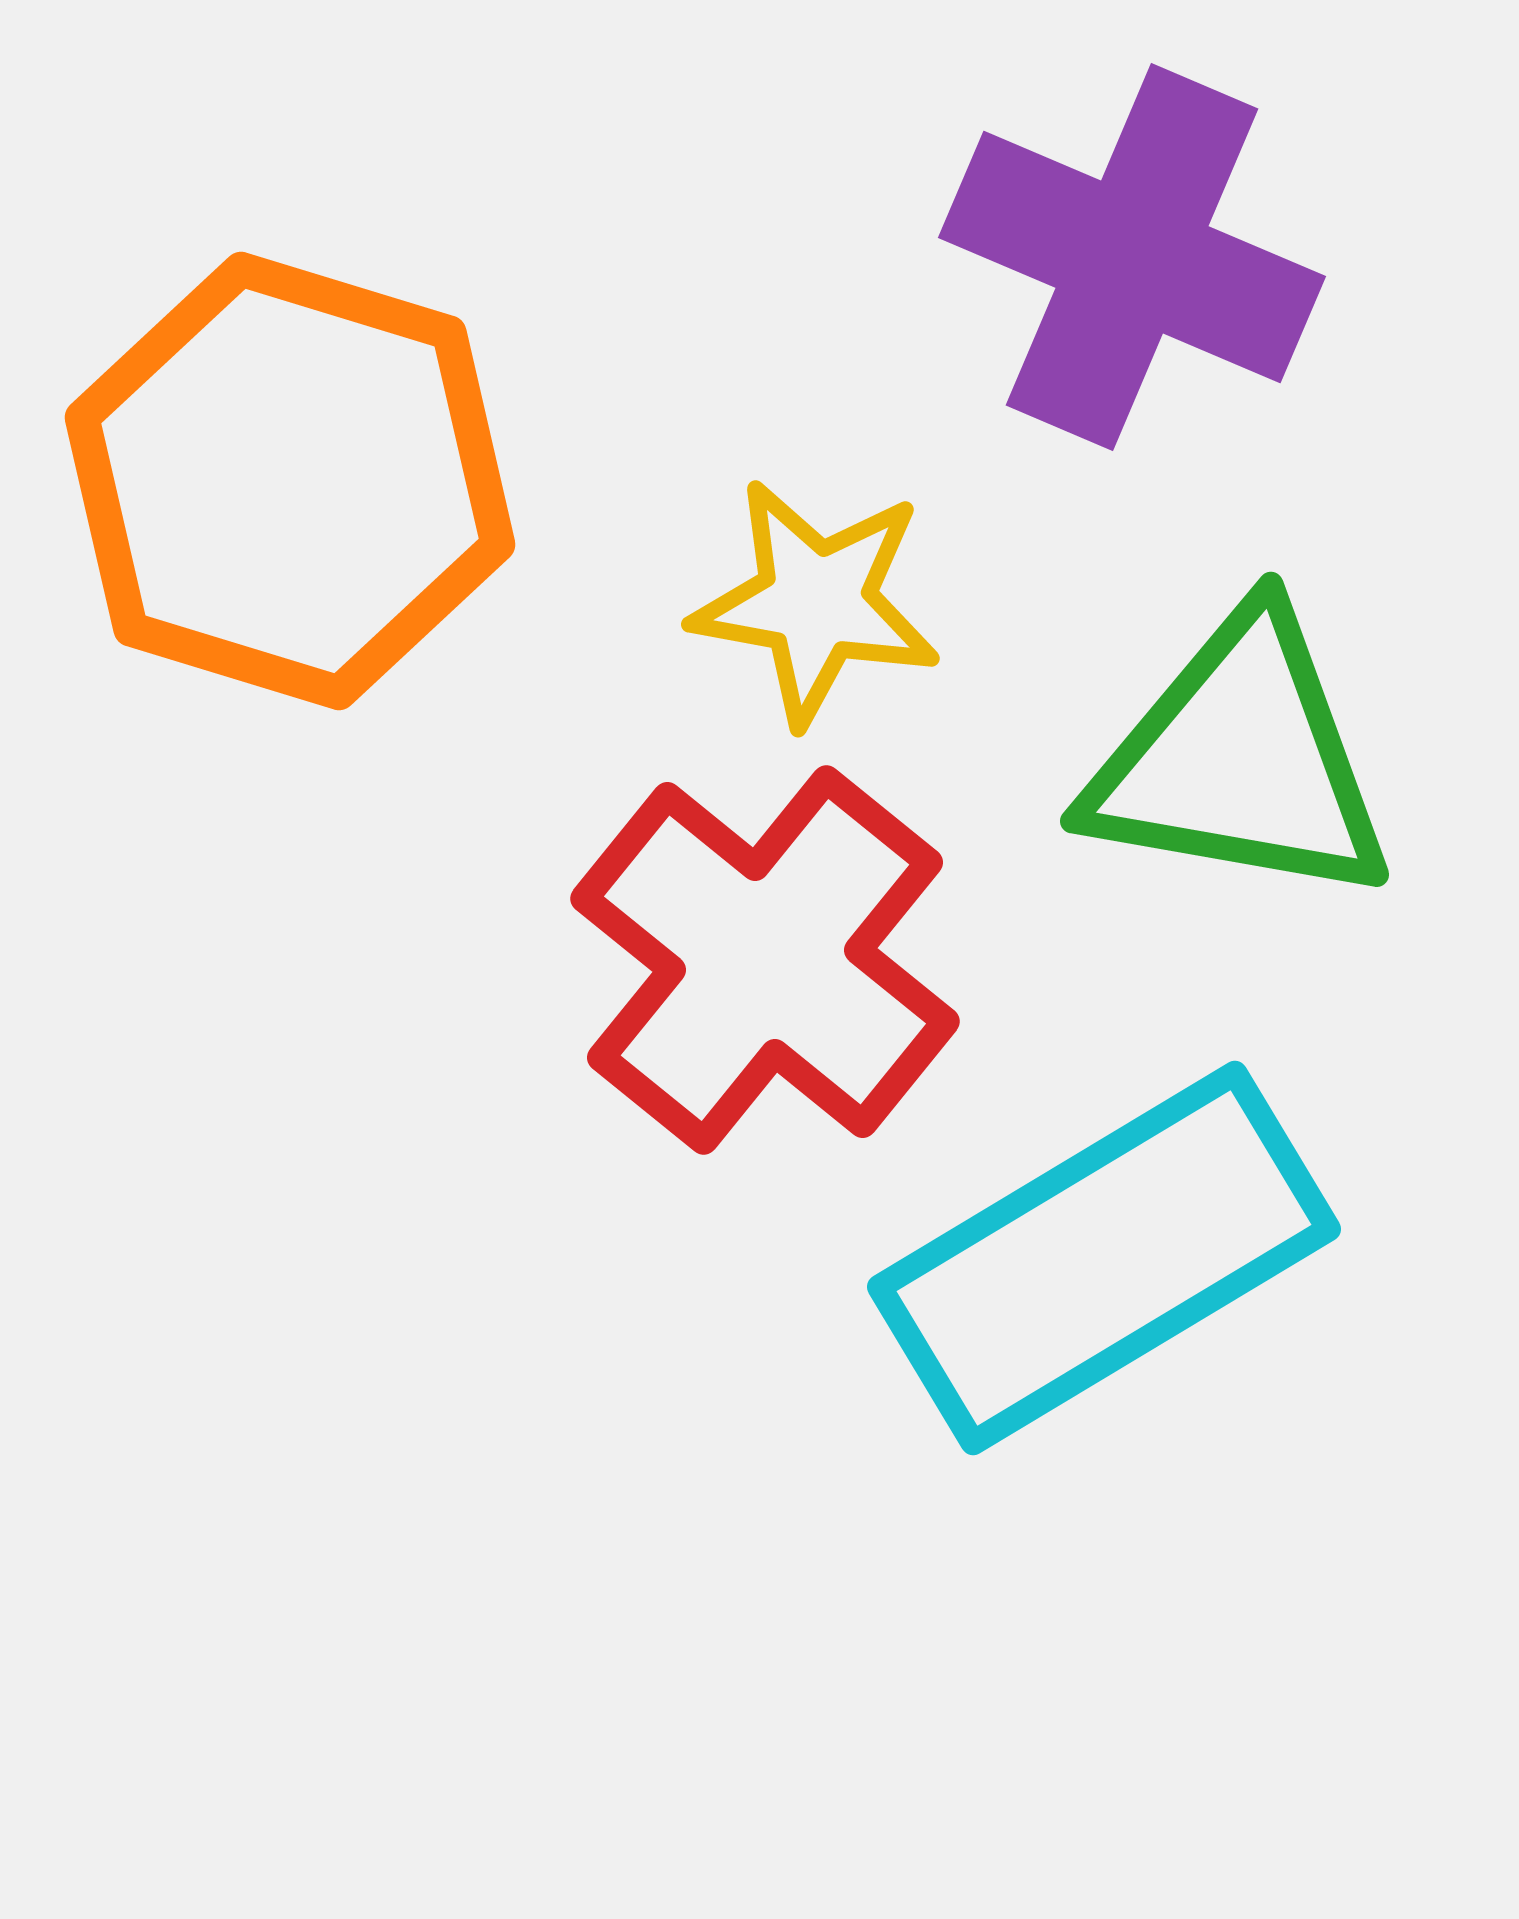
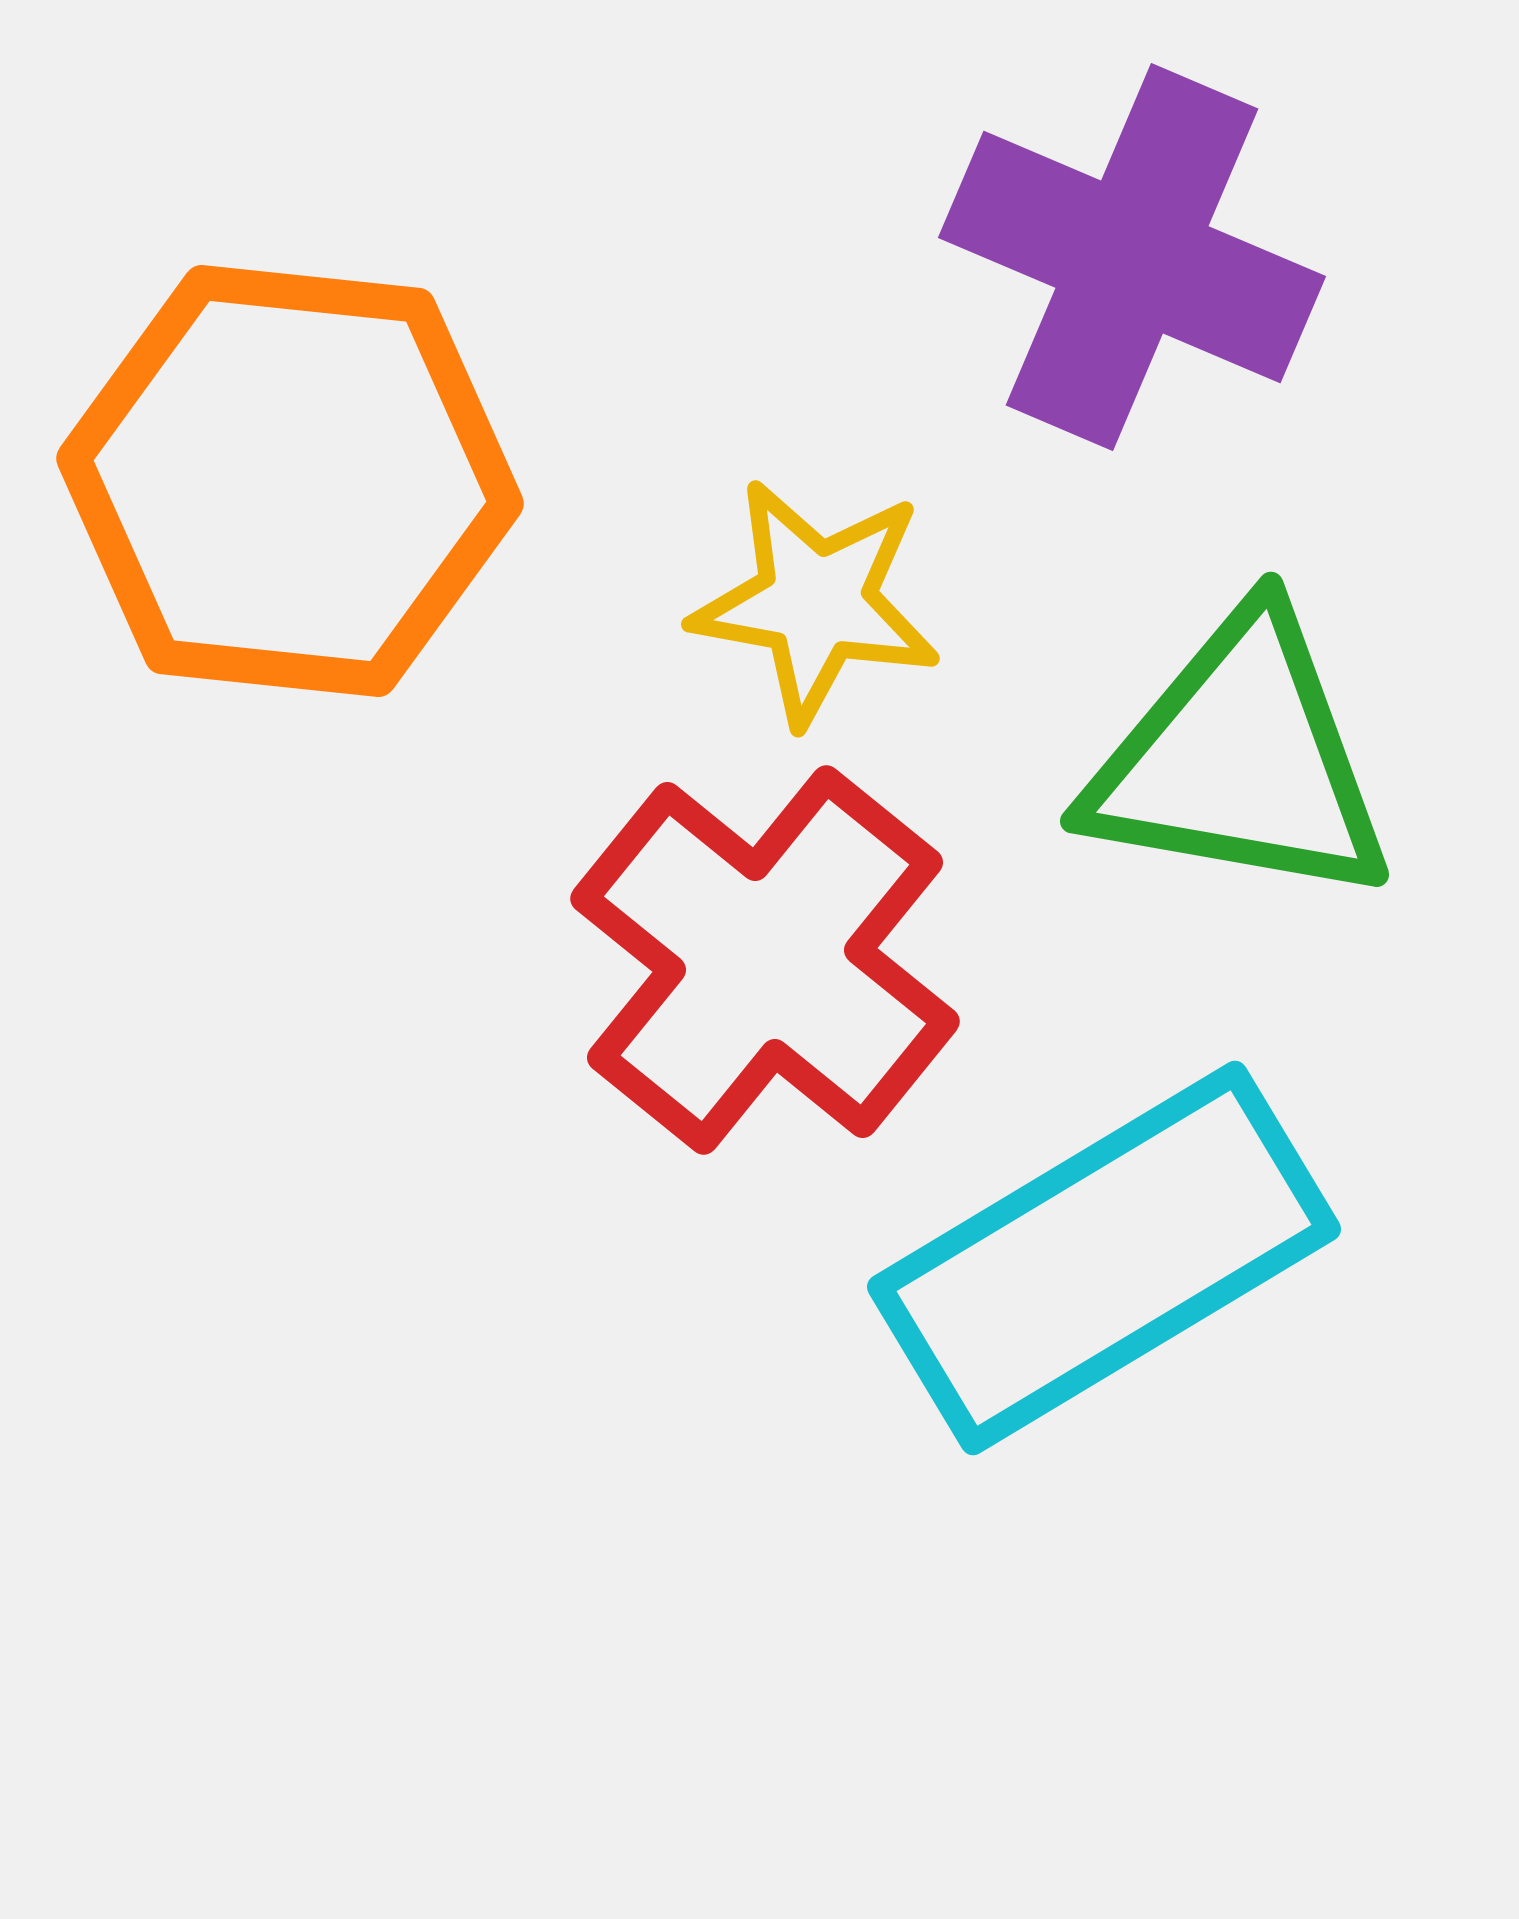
orange hexagon: rotated 11 degrees counterclockwise
